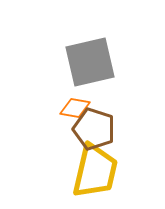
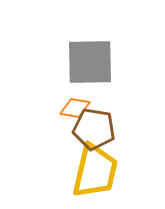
gray square: rotated 12 degrees clockwise
brown pentagon: rotated 9 degrees counterclockwise
